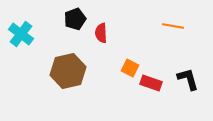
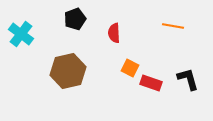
red semicircle: moved 13 px right
